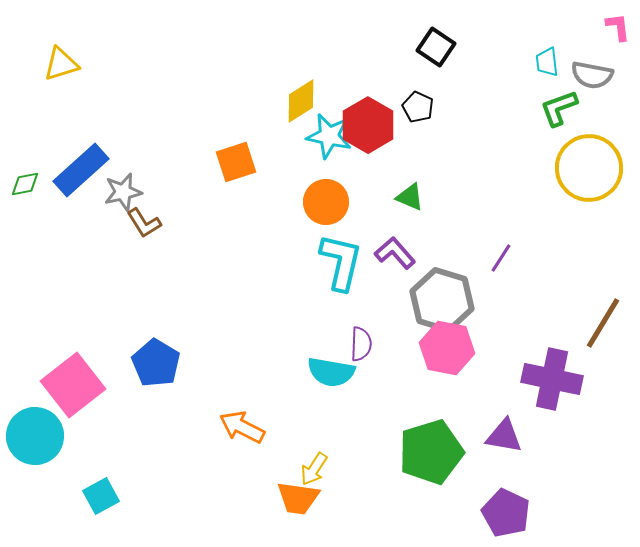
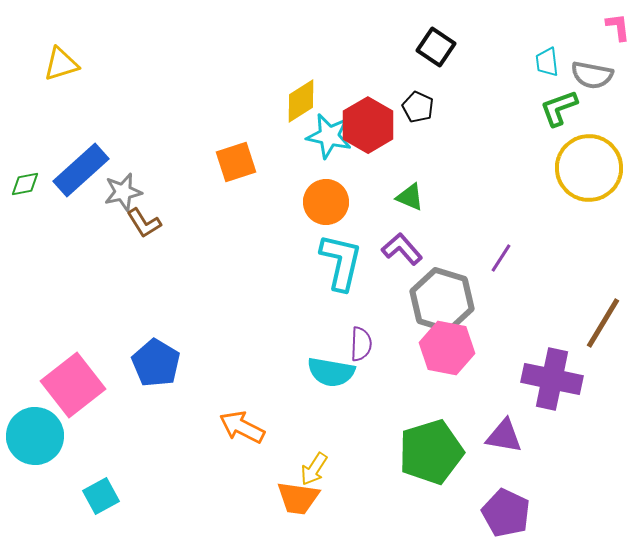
purple L-shape: moved 7 px right, 4 px up
